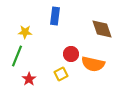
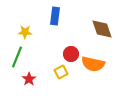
green line: moved 1 px down
yellow square: moved 2 px up
